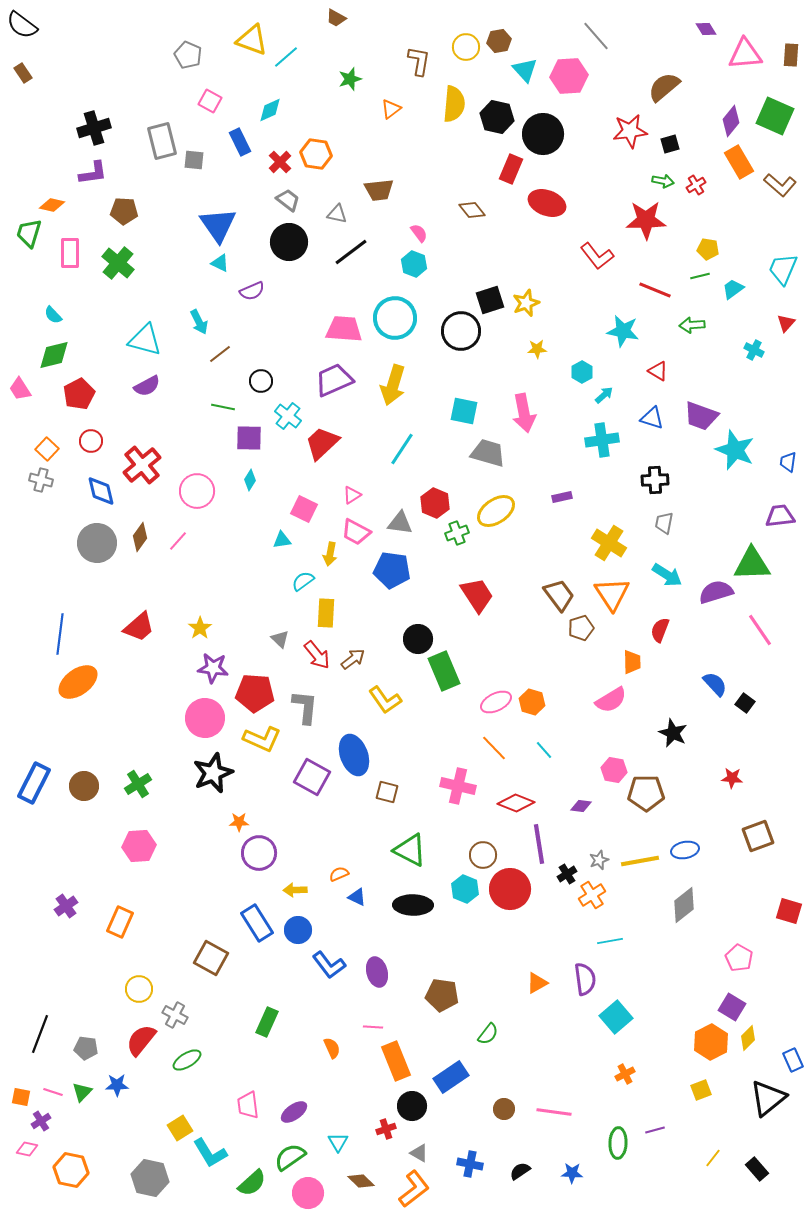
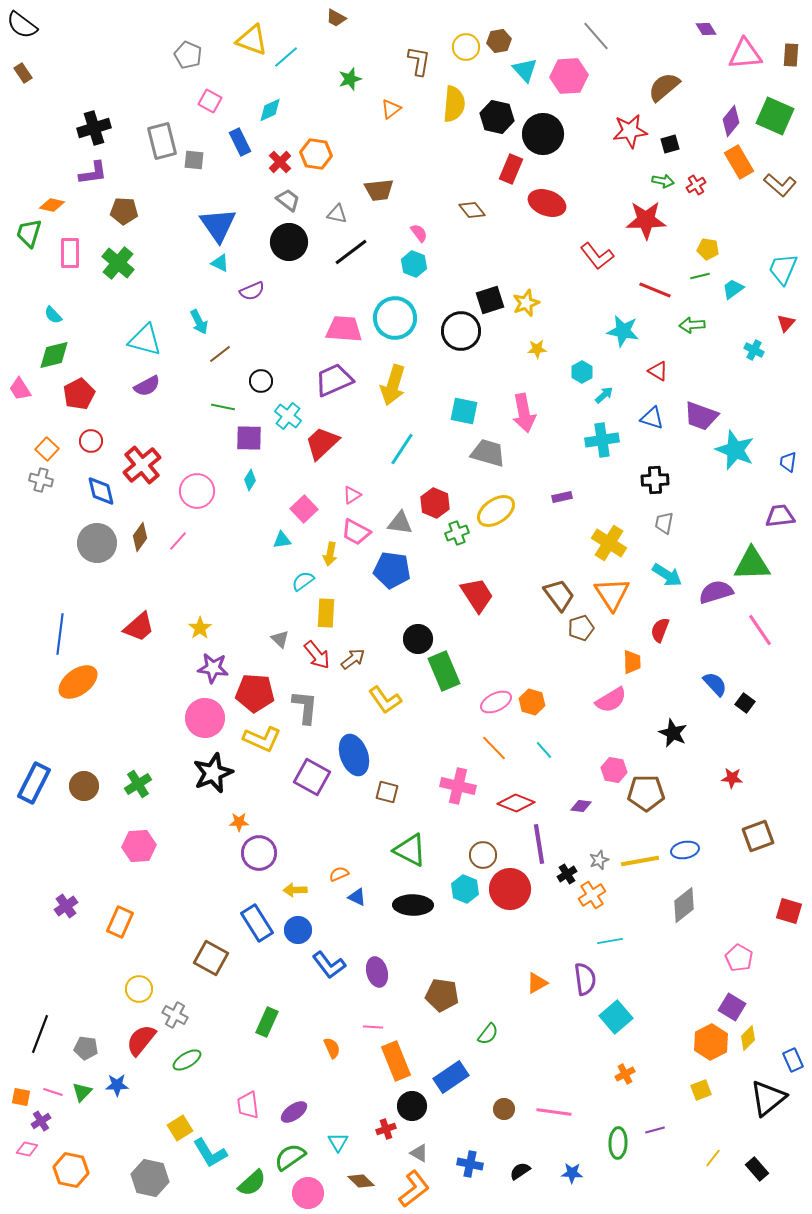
pink square at (304, 509): rotated 20 degrees clockwise
